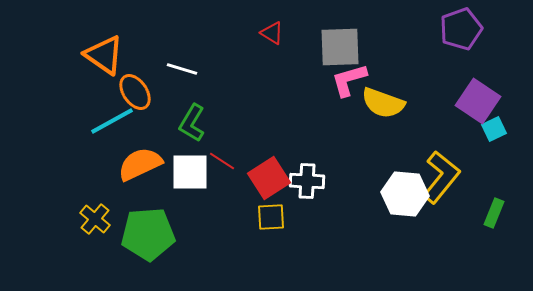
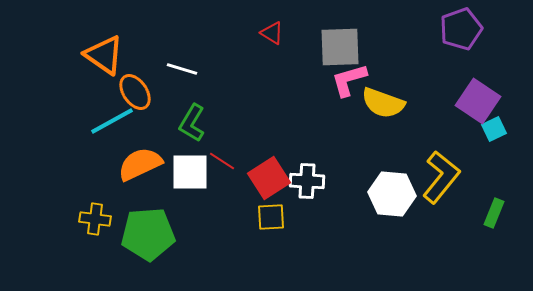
white hexagon: moved 13 px left
yellow cross: rotated 32 degrees counterclockwise
